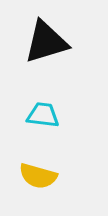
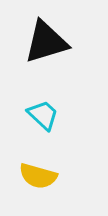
cyan trapezoid: rotated 36 degrees clockwise
